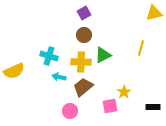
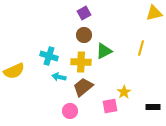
green triangle: moved 1 px right, 4 px up
